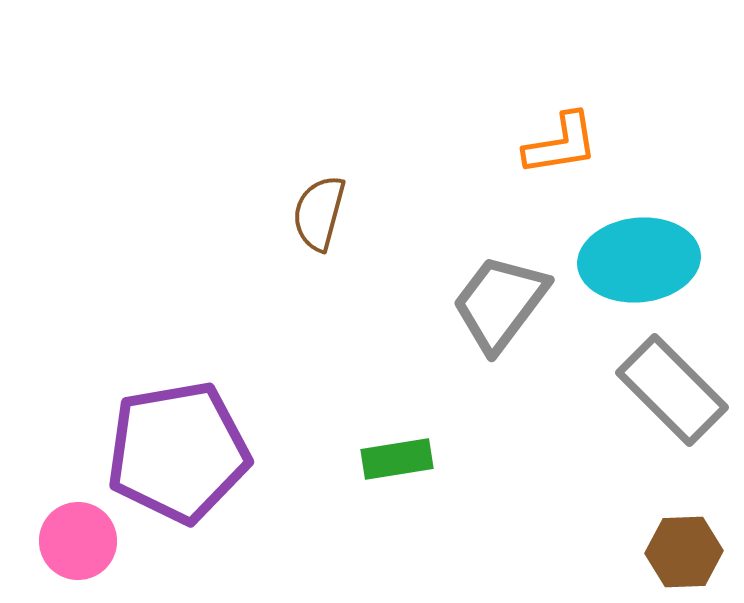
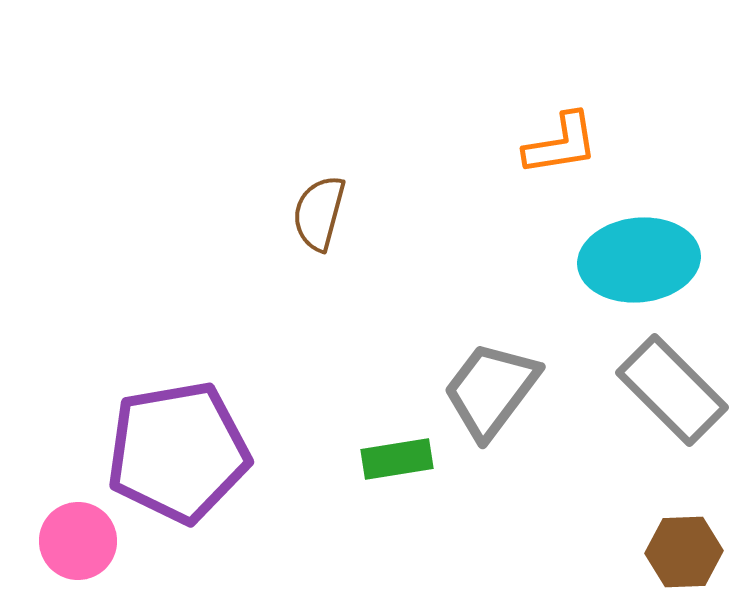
gray trapezoid: moved 9 px left, 87 px down
